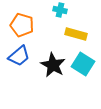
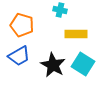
yellow rectangle: rotated 15 degrees counterclockwise
blue trapezoid: rotated 10 degrees clockwise
